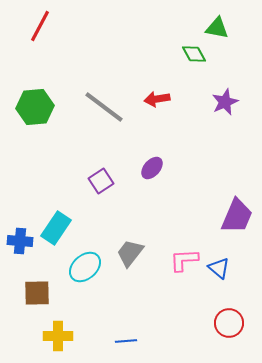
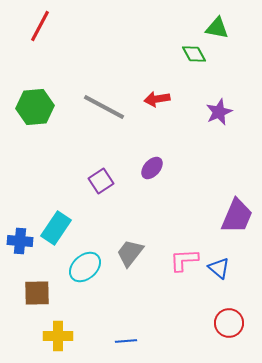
purple star: moved 6 px left, 10 px down
gray line: rotated 9 degrees counterclockwise
